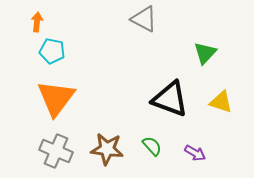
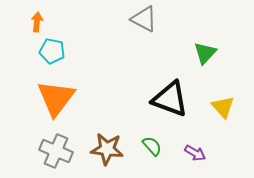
yellow triangle: moved 2 px right, 5 px down; rotated 30 degrees clockwise
